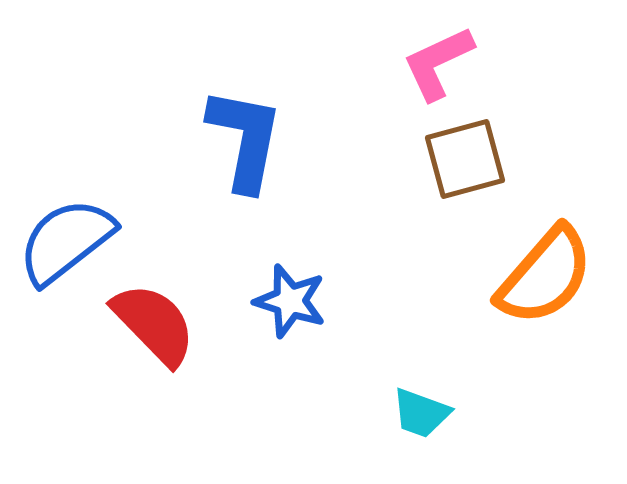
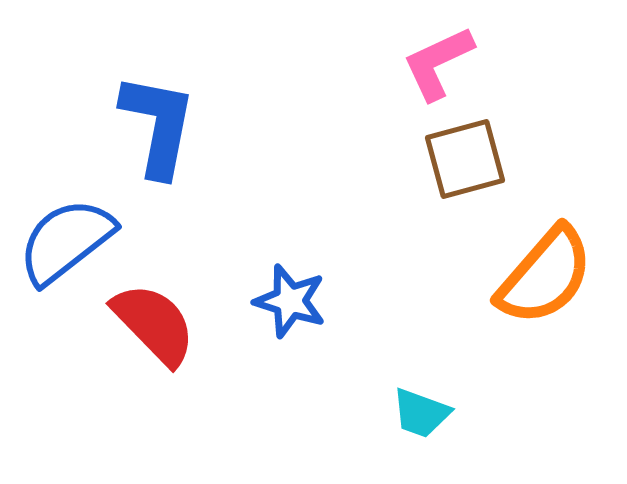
blue L-shape: moved 87 px left, 14 px up
